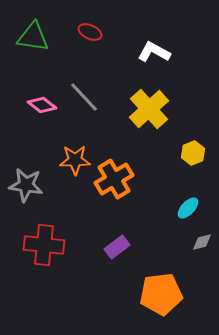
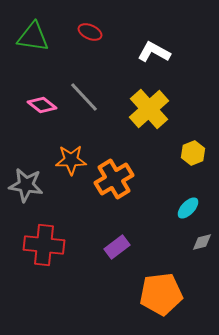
orange star: moved 4 px left
